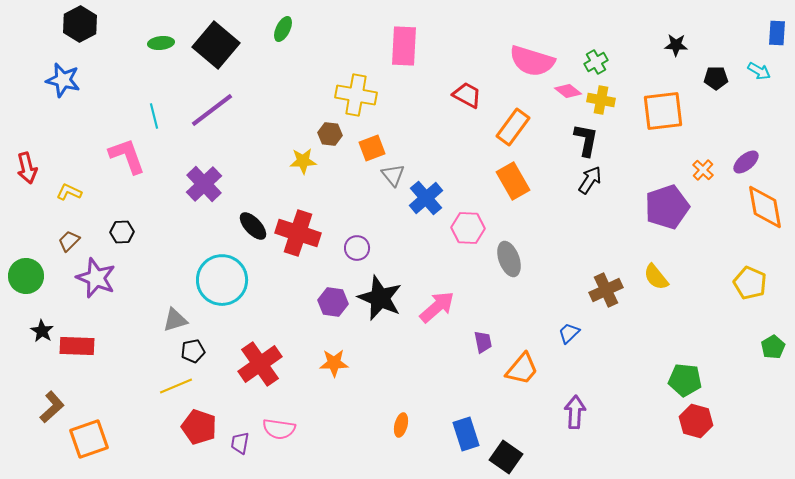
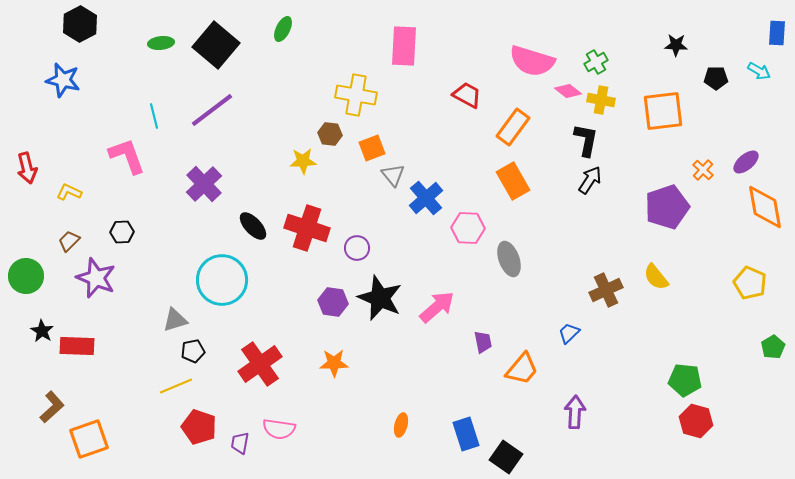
red cross at (298, 233): moved 9 px right, 5 px up
